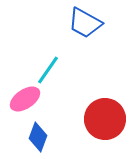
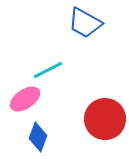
cyan line: rotated 28 degrees clockwise
